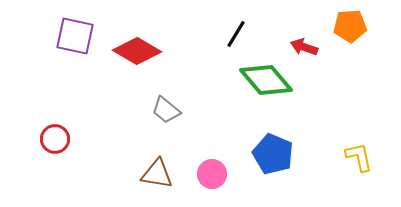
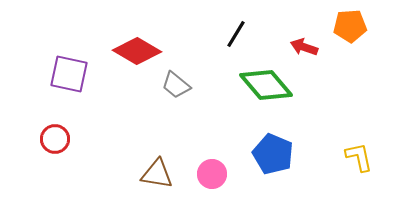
purple square: moved 6 px left, 38 px down
green diamond: moved 5 px down
gray trapezoid: moved 10 px right, 25 px up
